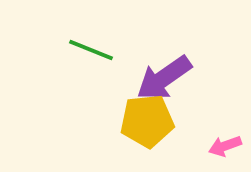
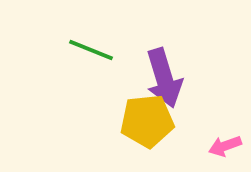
purple arrow: rotated 72 degrees counterclockwise
